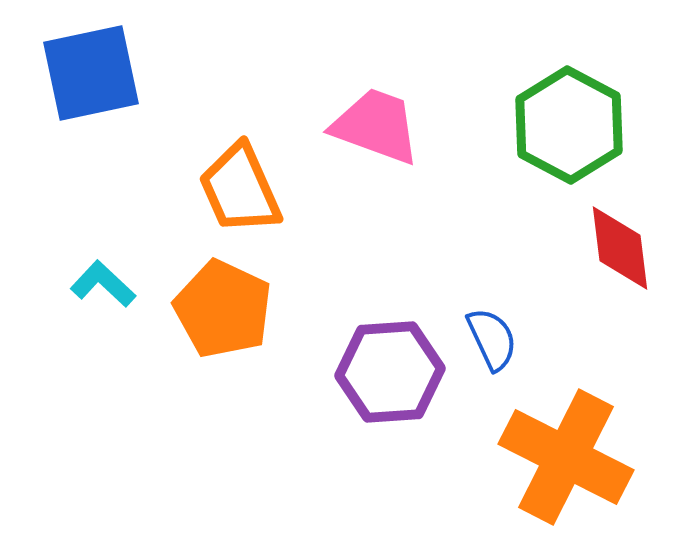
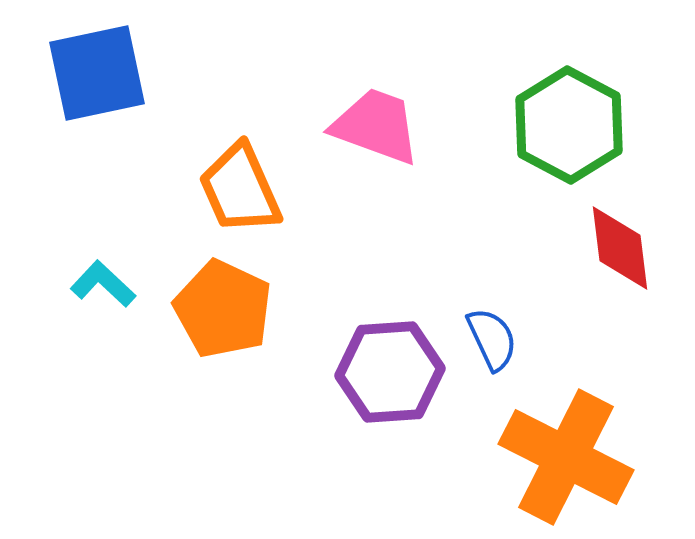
blue square: moved 6 px right
